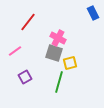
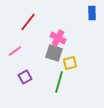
blue rectangle: moved 1 px left; rotated 24 degrees clockwise
